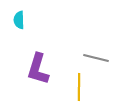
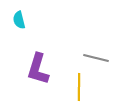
cyan semicircle: rotated 12 degrees counterclockwise
